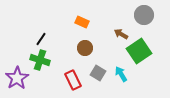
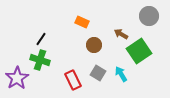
gray circle: moved 5 px right, 1 px down
brown circle: moved 9 px right, 3 px up
